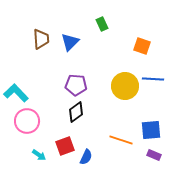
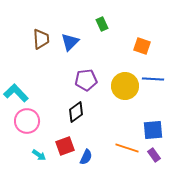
purple pentagon: moved 10 px right, 5 px up; rotated 10 degrees counterclockwise
blue square: moved 2 px right
orange line: moved 6 px right, 8 px down
purple rectangle: rotated 32 degrees clockwise
